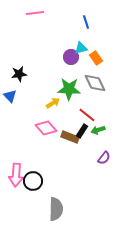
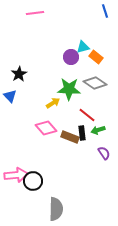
blue line: moved 19 px right, 11 px up
cyan triangle: moved 2 px right, 1 px up
orange rectangle: moved 1 px up; rotated 16 degrees counterclockwise
black star: rotated 21 degrees counterclockwise
gray diamond: rotated 30 degrees counterclockwise
black rectangle: moved 2 px down; rotated 40 degrees counterclockwise
purple semicircle: moved 5 px up; rotated 72 degrees counterclockwise
pink arrow: rotated 100 degrees counterclockwise
